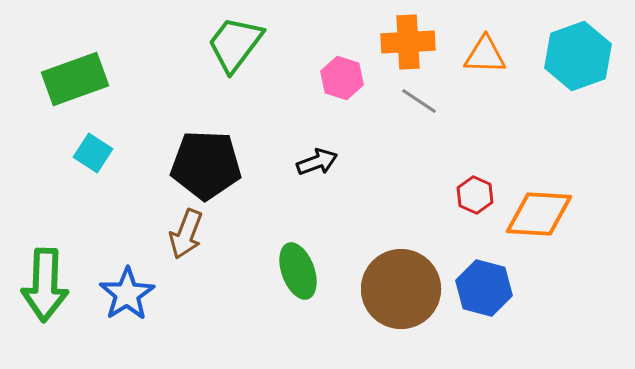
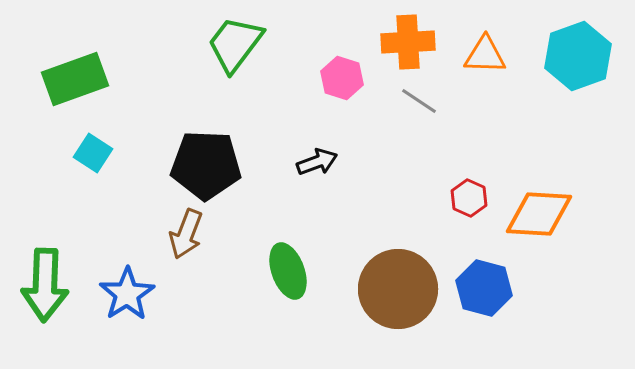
red hexagon: moved 6 px left, 3 px down
green ellipse: moved 10 px left
brown circle: moved 3 px left
